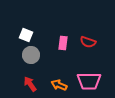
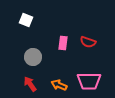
white square: moved 15 px up
gray circle: moved 2 px right, 2 px down
